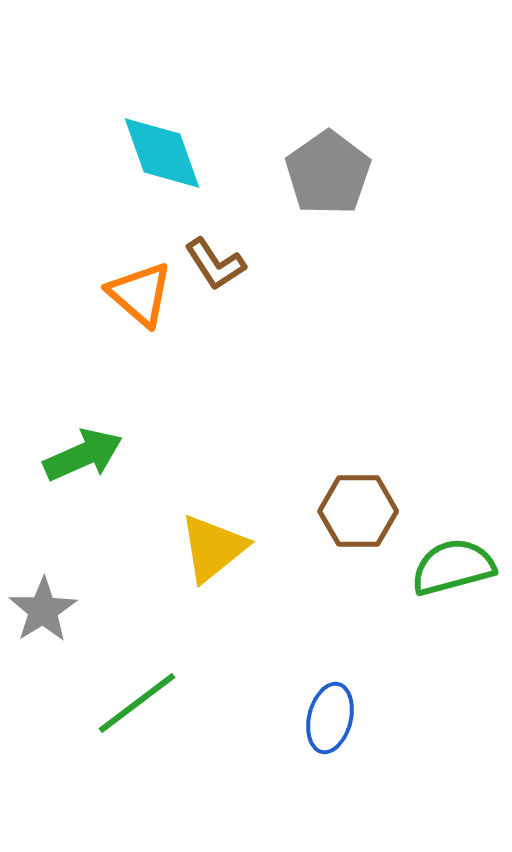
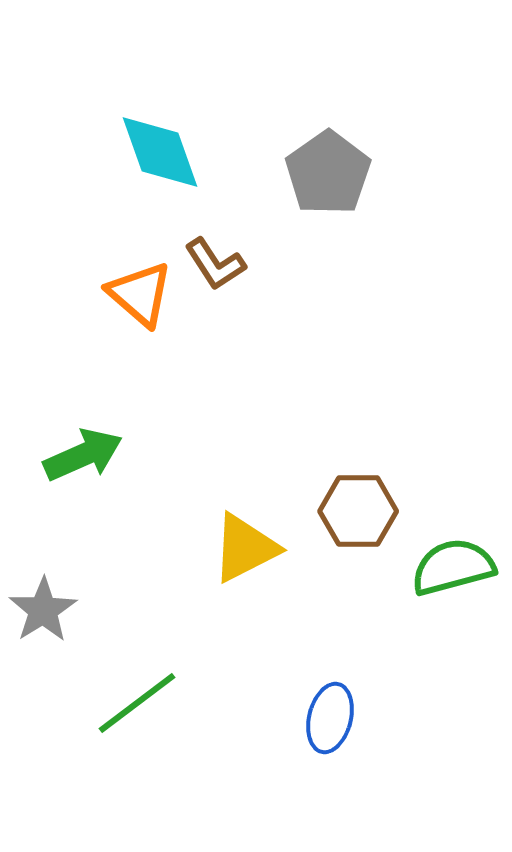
cyan diamond: moved 2 px left, 1 px up
yellow triangle: moved 32 px right; rotated 12 degrees clockwise
